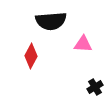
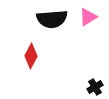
black semicircle: moved 1 px right, 2 px up
pink triangle: moved 5 px right, 27 px up; rotated 36 degrees counterclockwise
